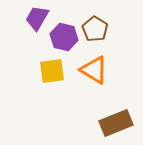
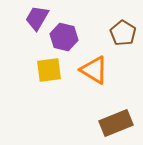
brown pentagon: moved 28 px right, 4 px down
yellow square: moved 3 px left, 1 px up
